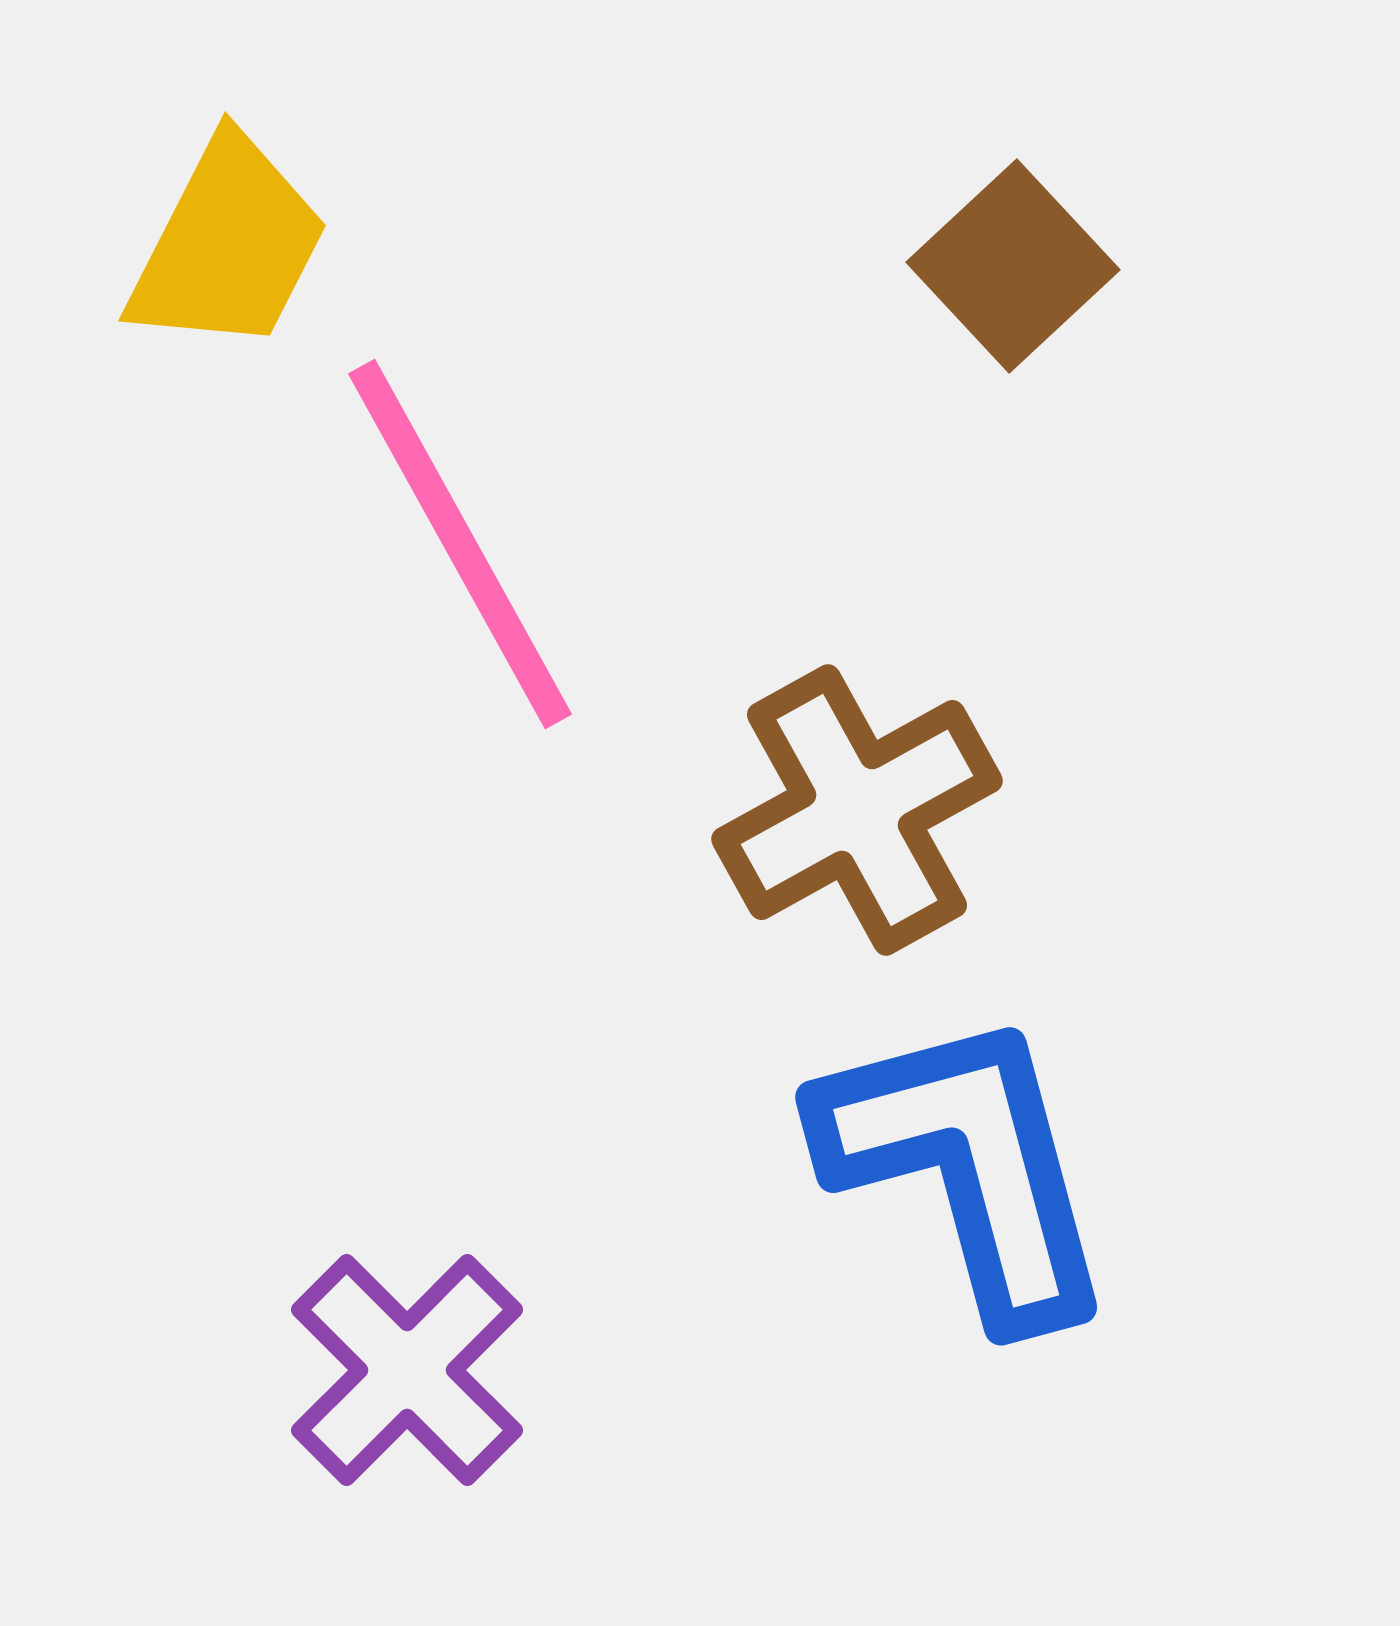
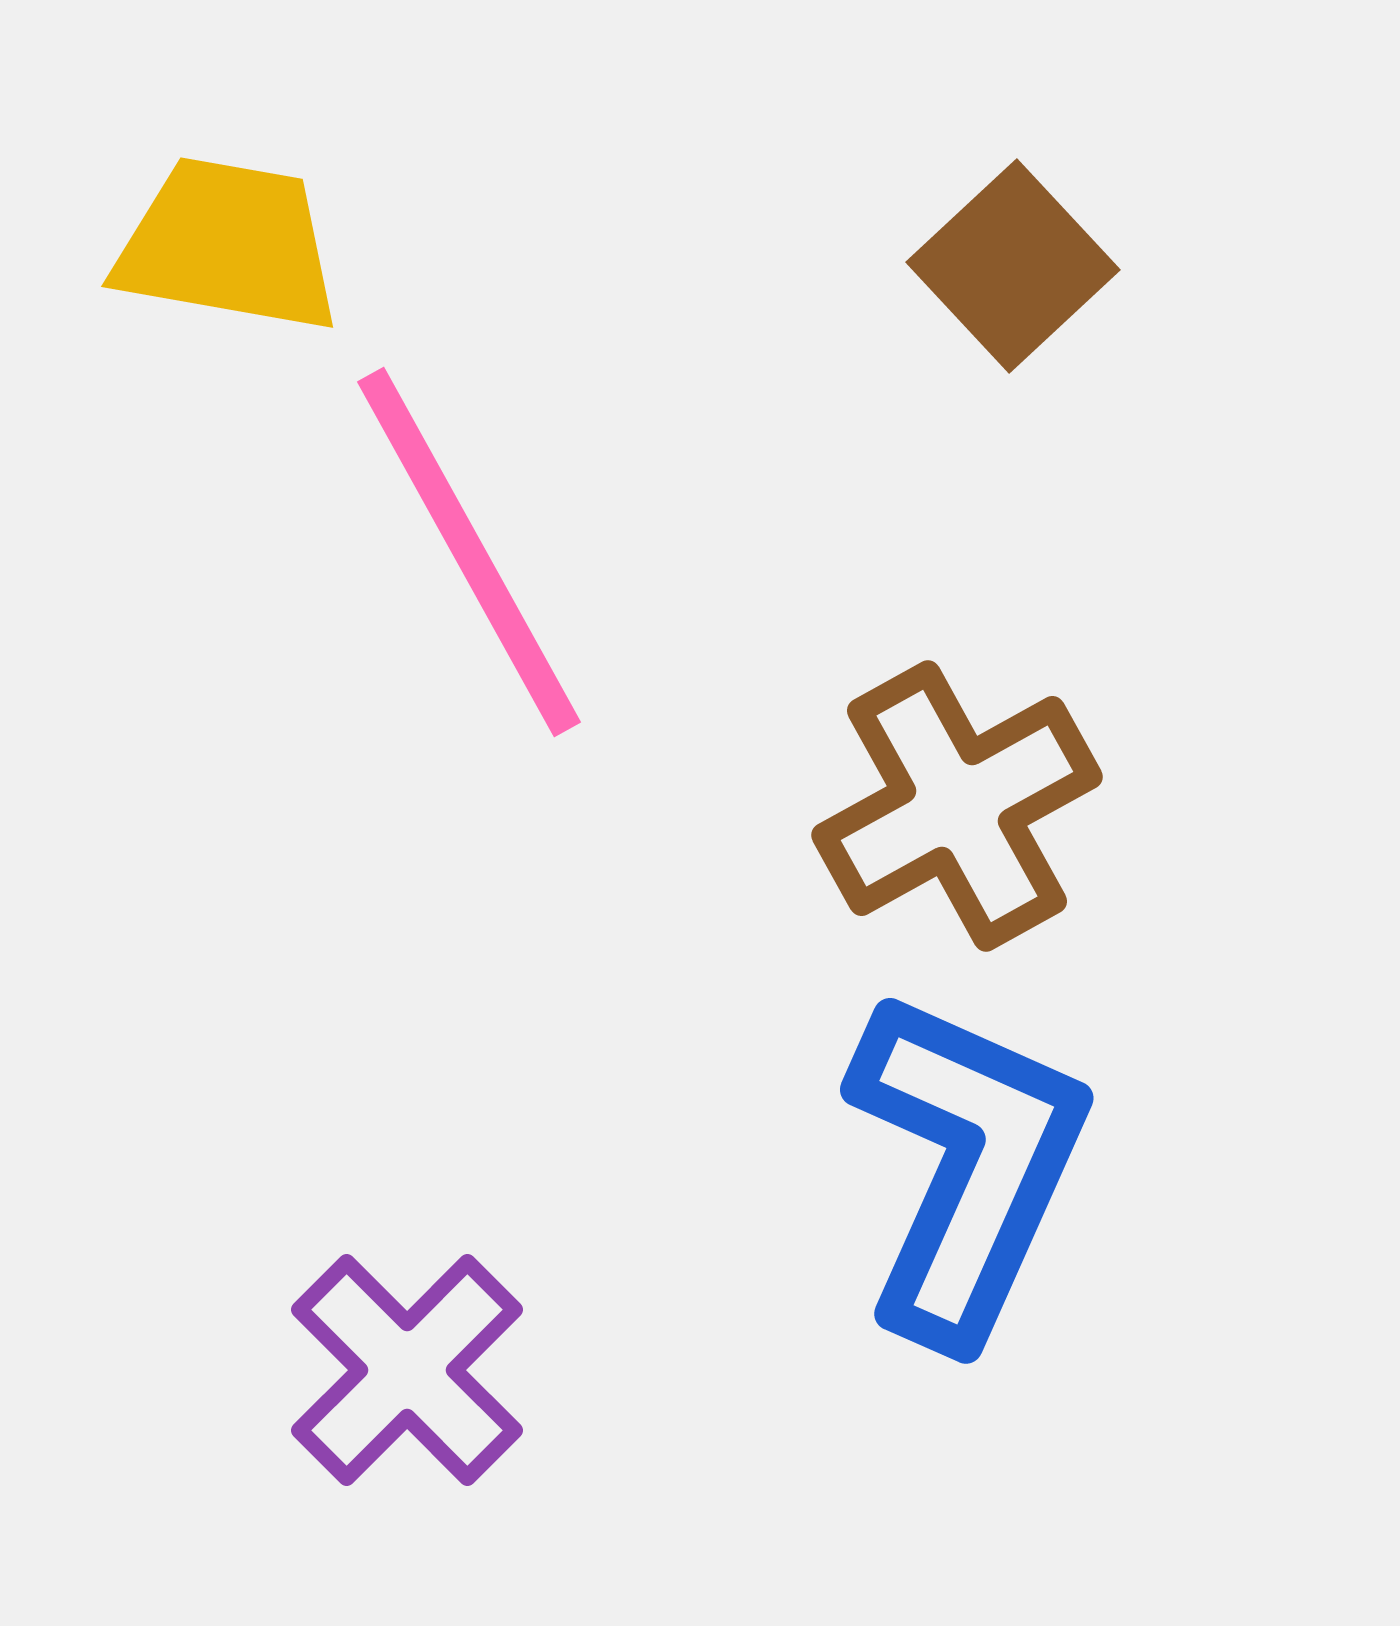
yellow trapezoid: rotated 107 degrees counterclockwise
pink line: moved 9 px right, 8 px down
brown cross: moved 100 px right, 4 px up
blue L-shape: rotated 39 degrees clockwise
